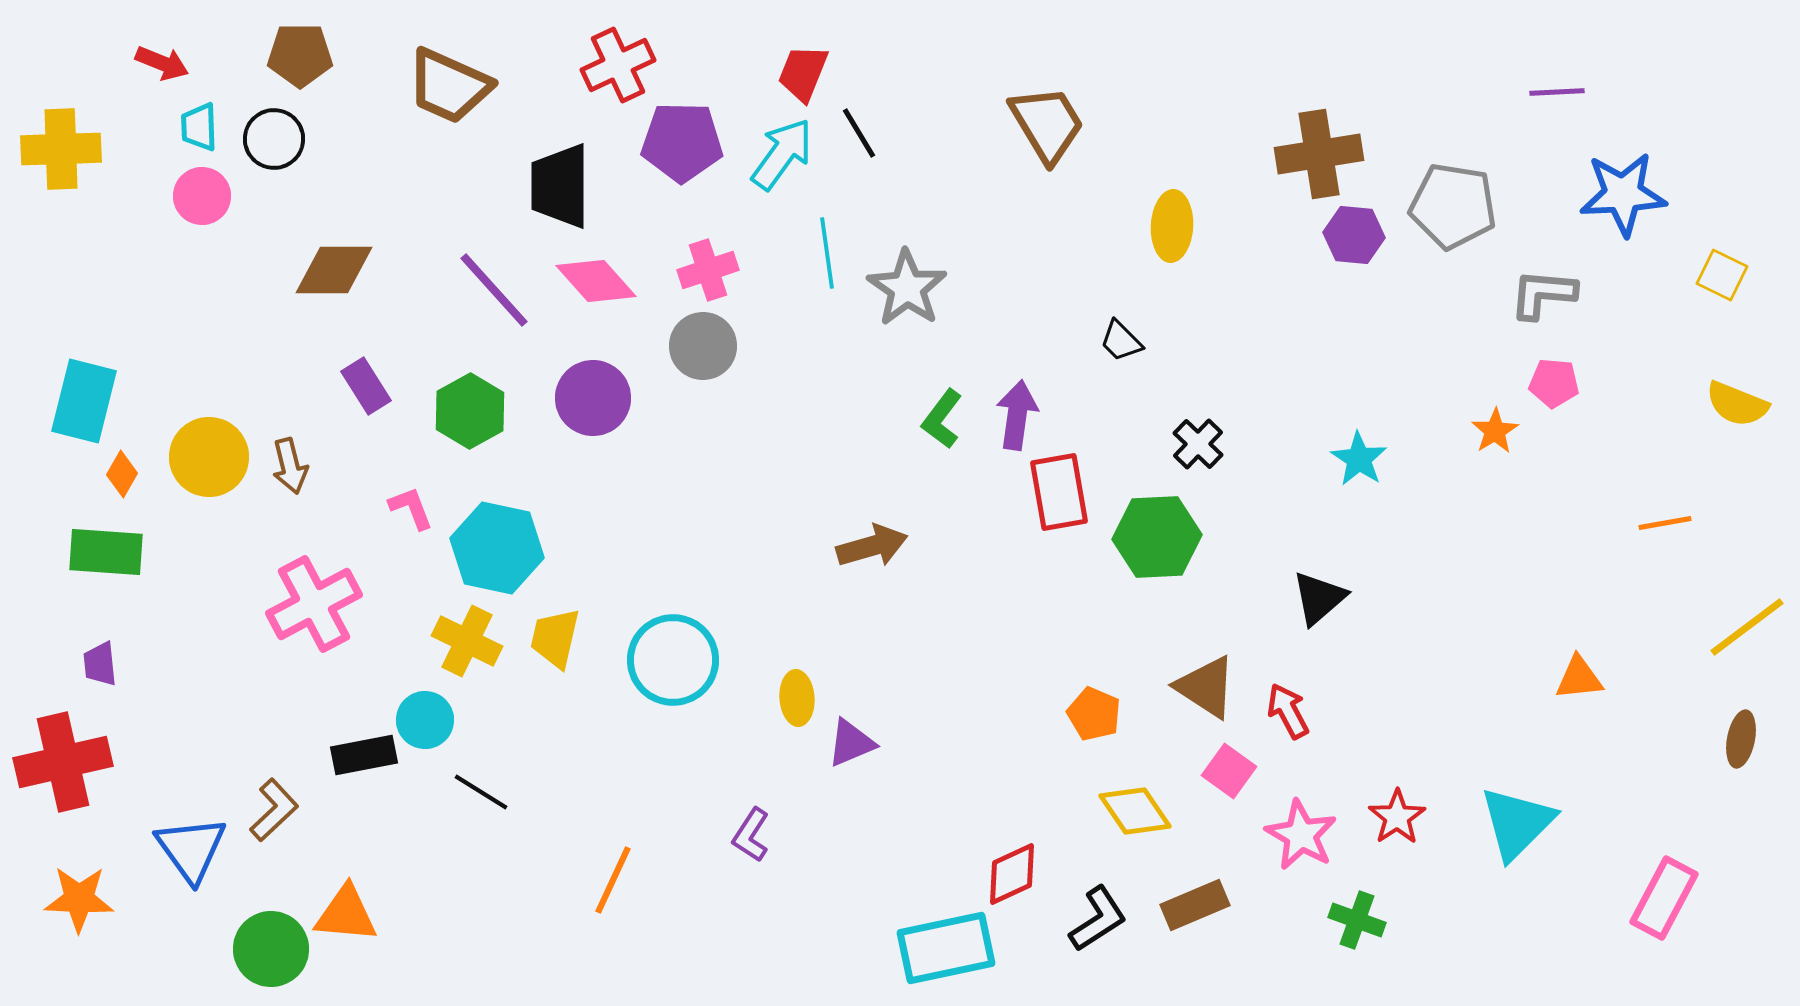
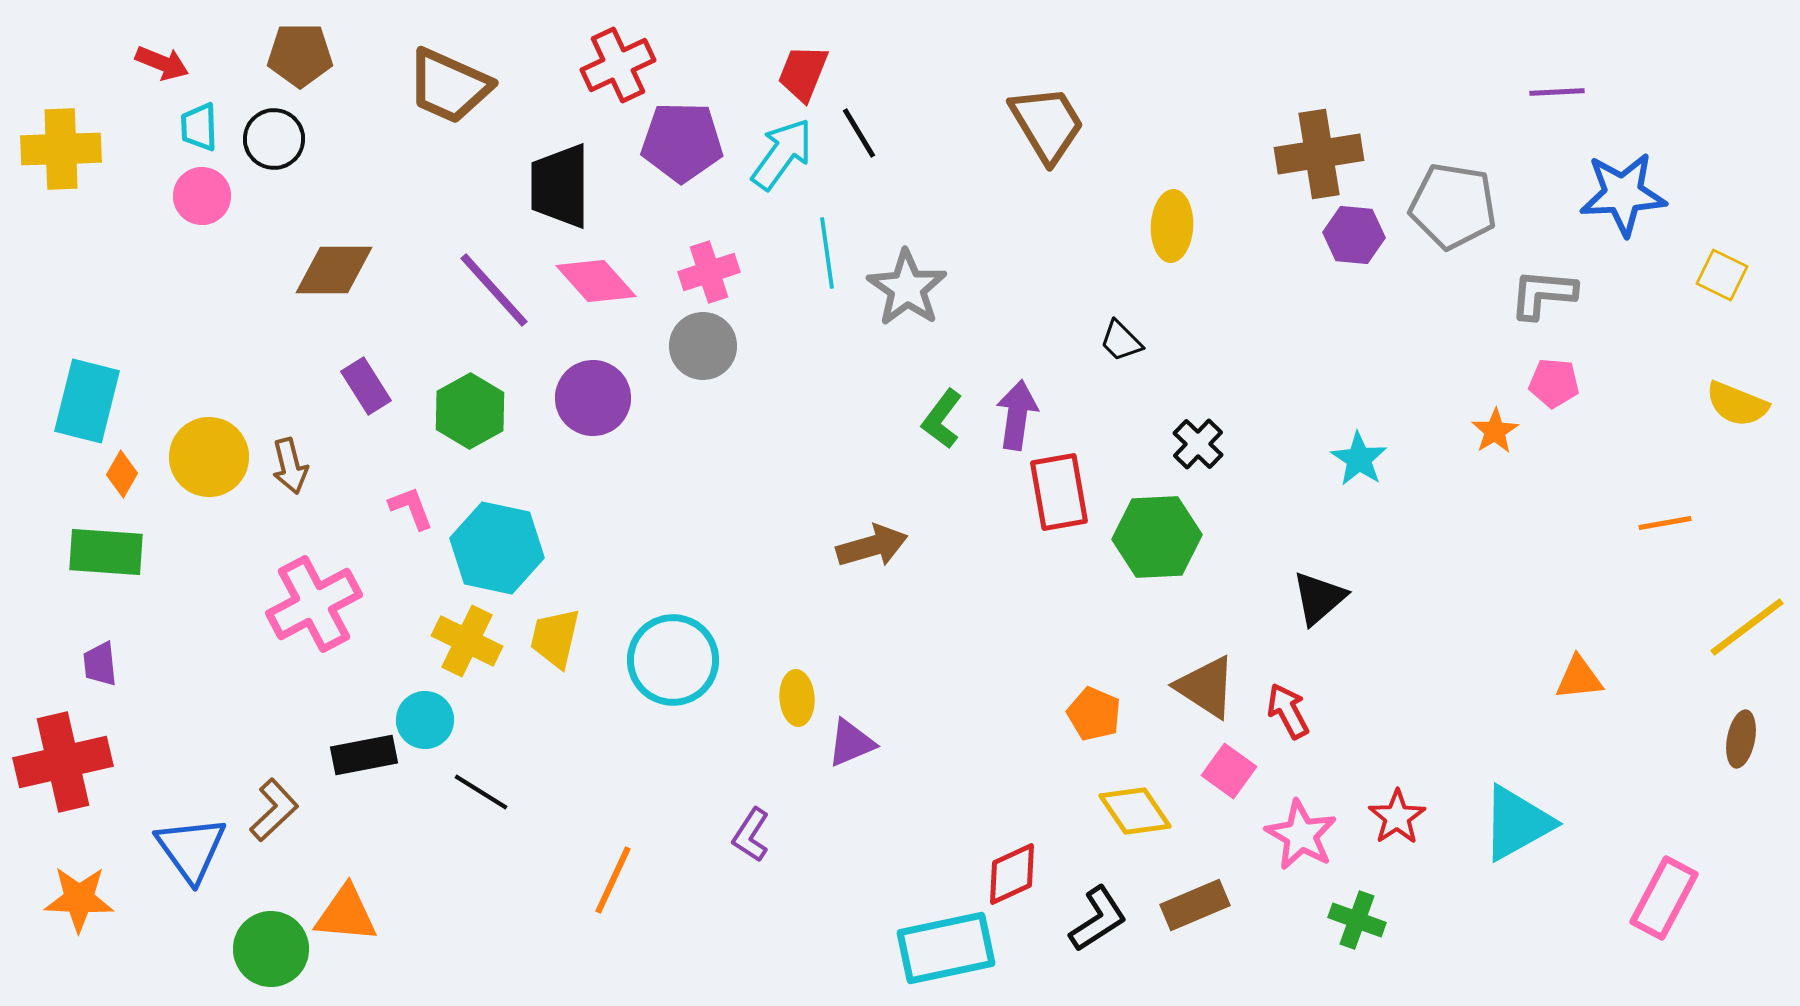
pink cross at (708, 270): moved 1 px right, 2 px down
cyan rectangle at (84, 401): moved 3 px right
cyan triangle at (1517, 823): rotated 16 degrees clockwise
